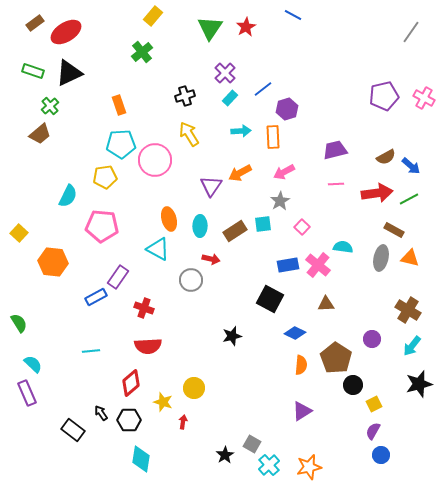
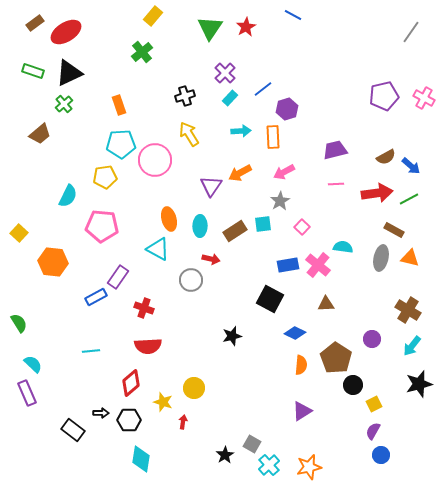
green cross at (50, 106): moved 14 px right, 2 px up
black arrow at (101, 413): rotated 126 degrees clockwise
